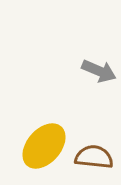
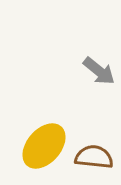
gray arrow: rotated 16 degrees clockwise
